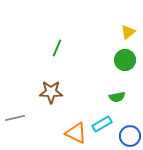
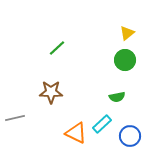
yellow triangle: moved 1 px left, 1 px down
green line: rotated 24 degrees clockwise
cyan rectangle: rotated 12 degrees counterclockwise
